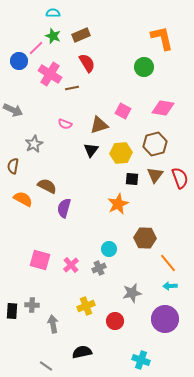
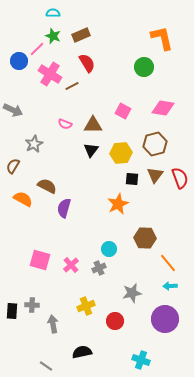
pink line at (36, 48): moved 1 px right, 1 px down
brown line at (72, 88): moved 2 px up; rotated 16 degrees counterclockwise
brown triangle at (99, 125): moved 6 px left; rotated 18 degrees clockwise
brown semicircle at (13, 166): rotated 21 degrees clockwise
